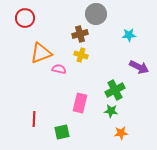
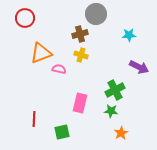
orange star: rotated 24 degrees counterclockwise
